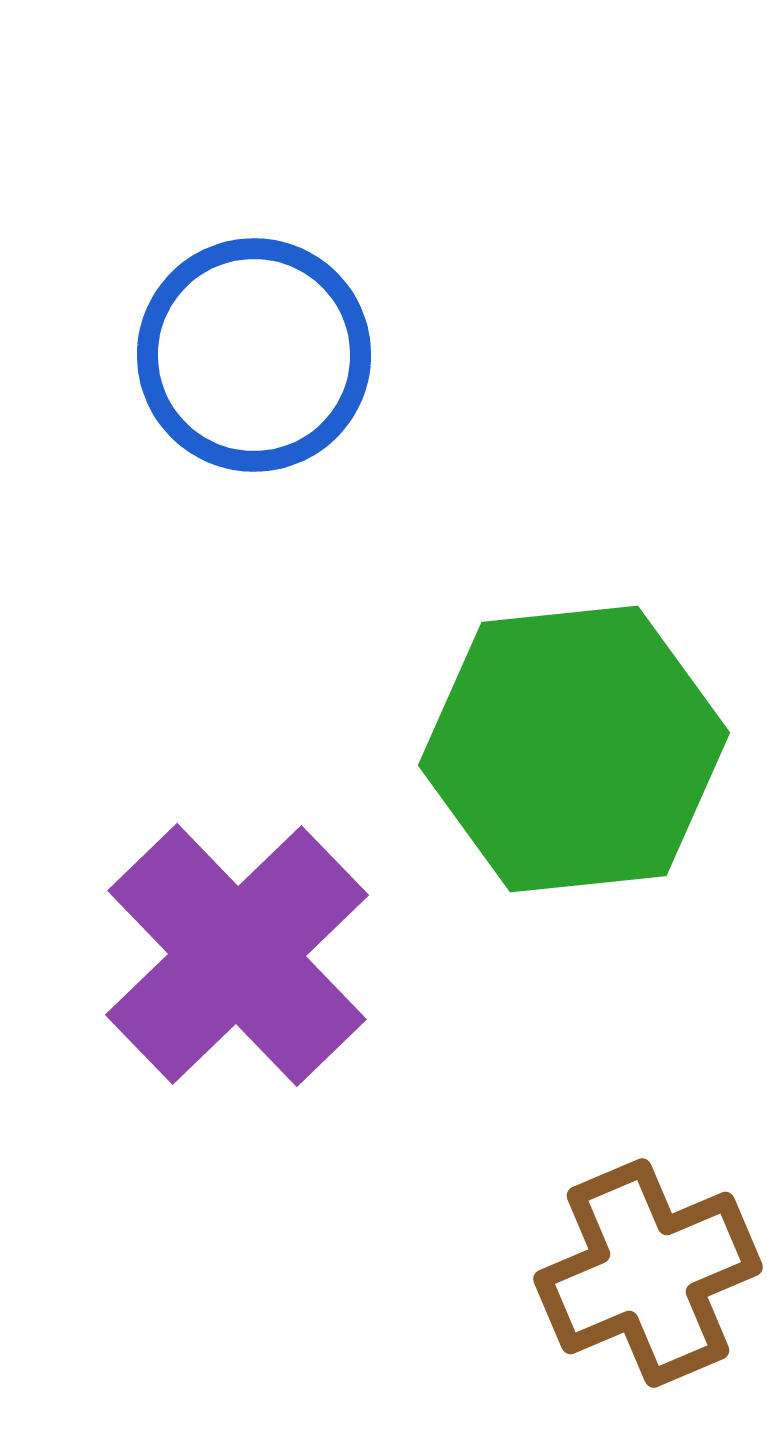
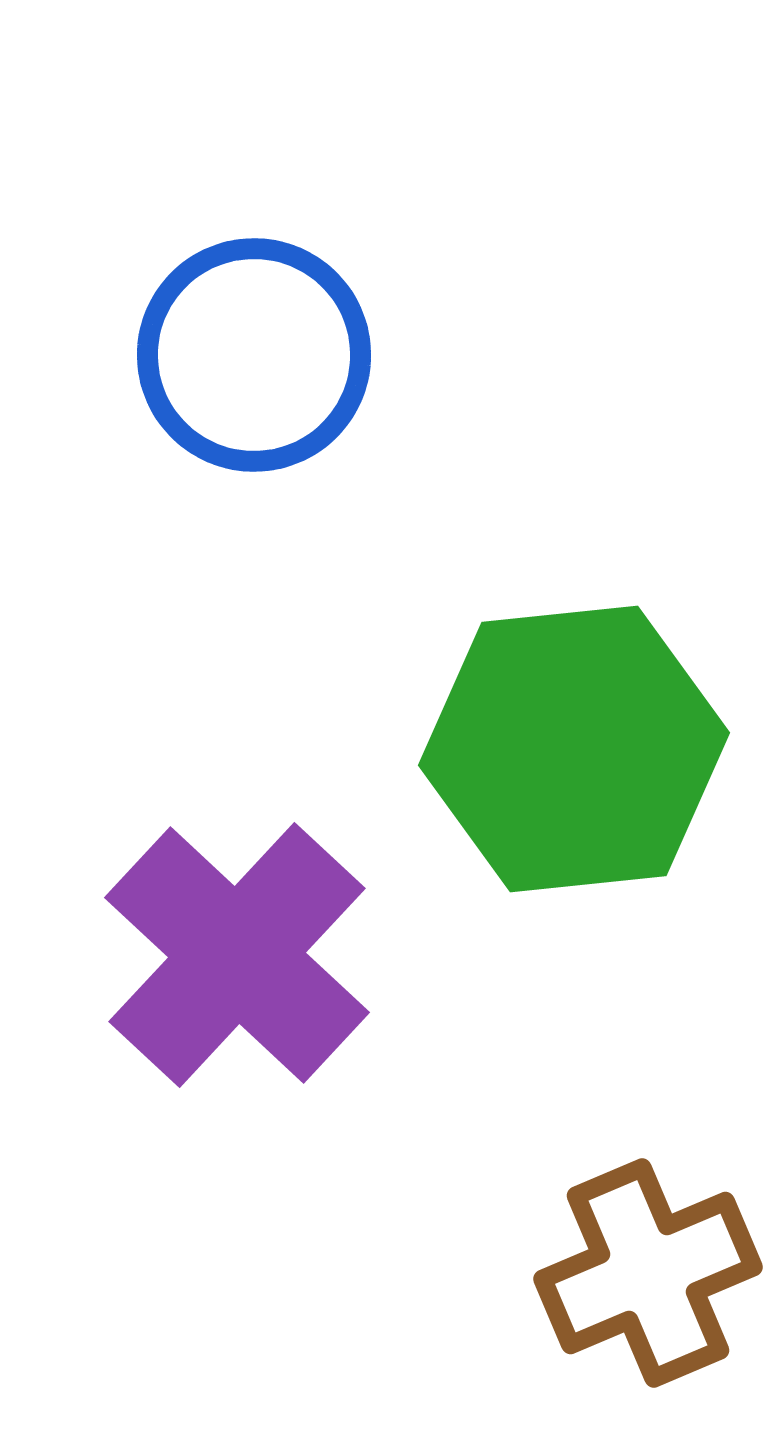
purple cross: rotated 3 degrees counterclockwise
